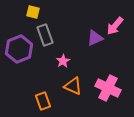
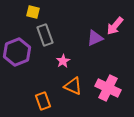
purple hexagon: moved 2 px left, 3 px down
